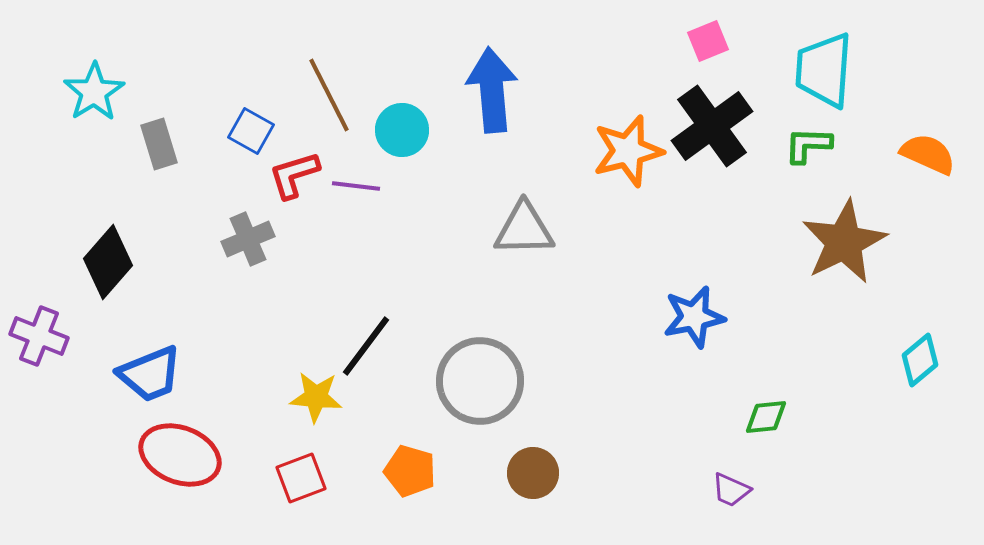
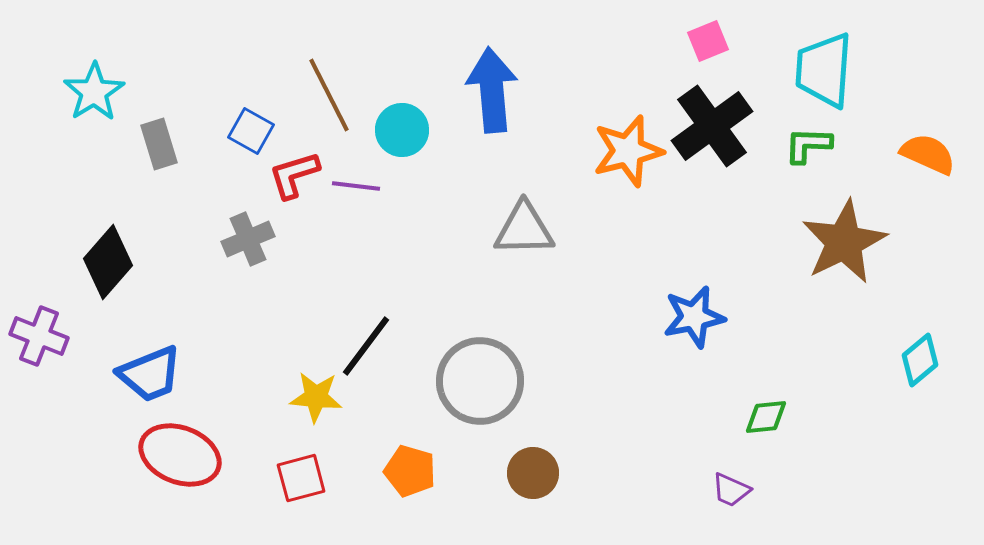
red square: rotated 6 degrees clockwise
